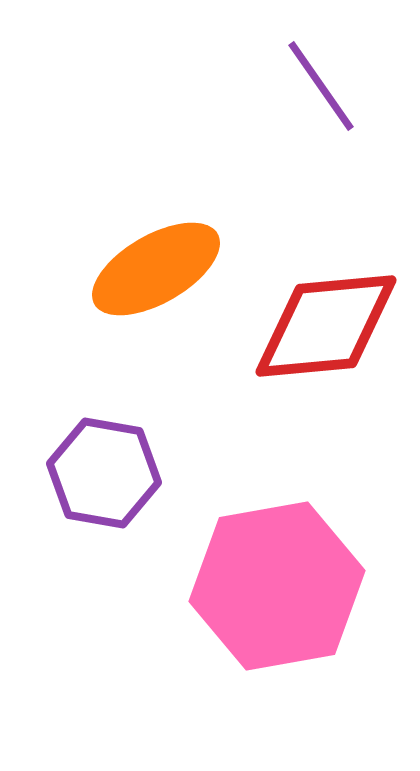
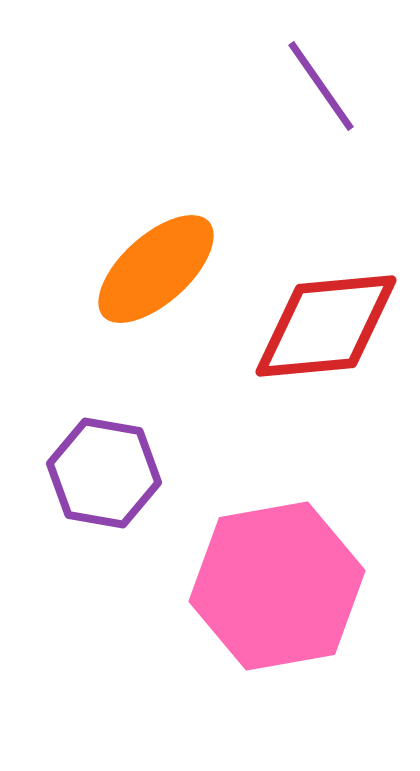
orange ellipse: rotated 12 degrees counterclockwise
